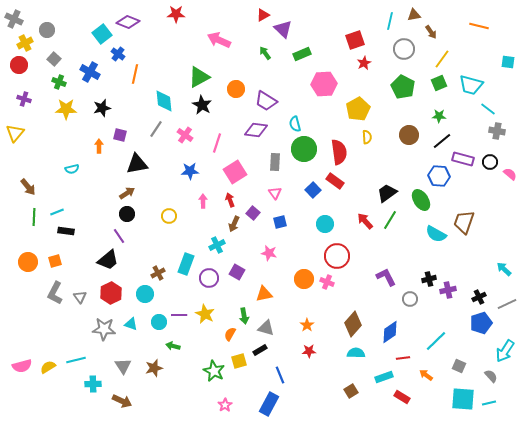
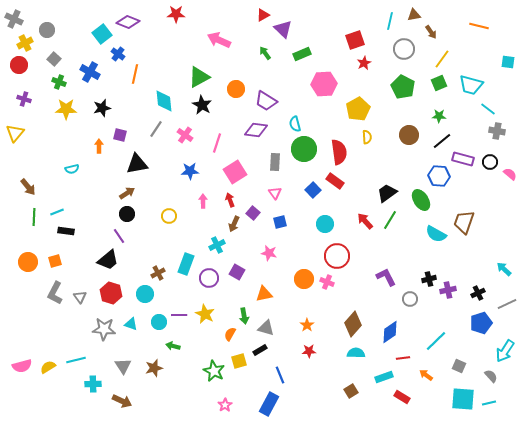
red hexagon at (111, 293): rotated 15 degrees counterclockwise
black cross at (479, 297): moved 1 px left, 4 px up
